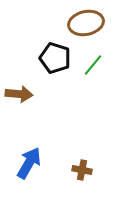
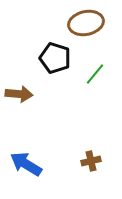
green line: moved 2 px right, 9 px down
blue arrow: moved 3 px left, 1 px down; rotated 88 degrees counterclockwise
brown cross: moved 9 px right, 9 px up; rotated 24 degrees counterclockwise
